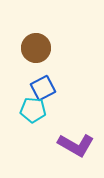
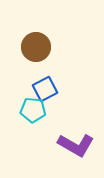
brown circle: moved 1 px up
blue square: moved 2 px right, 1 px down
